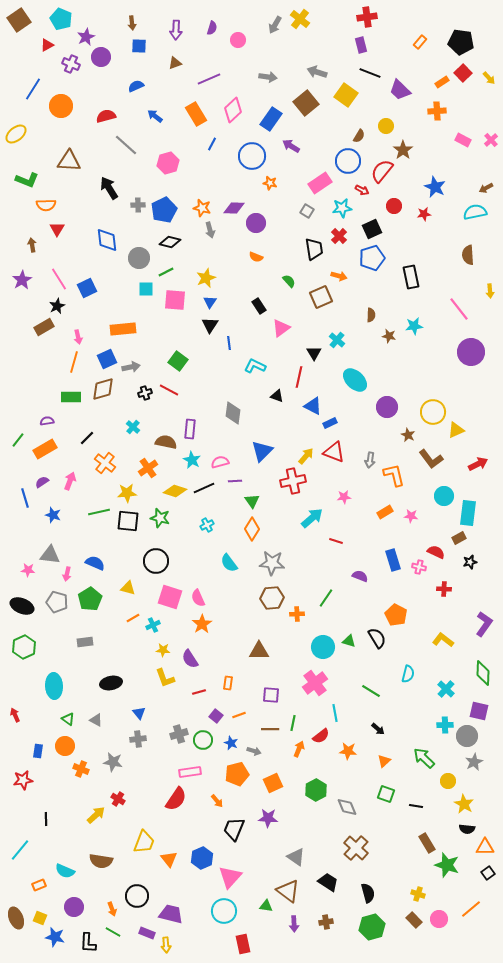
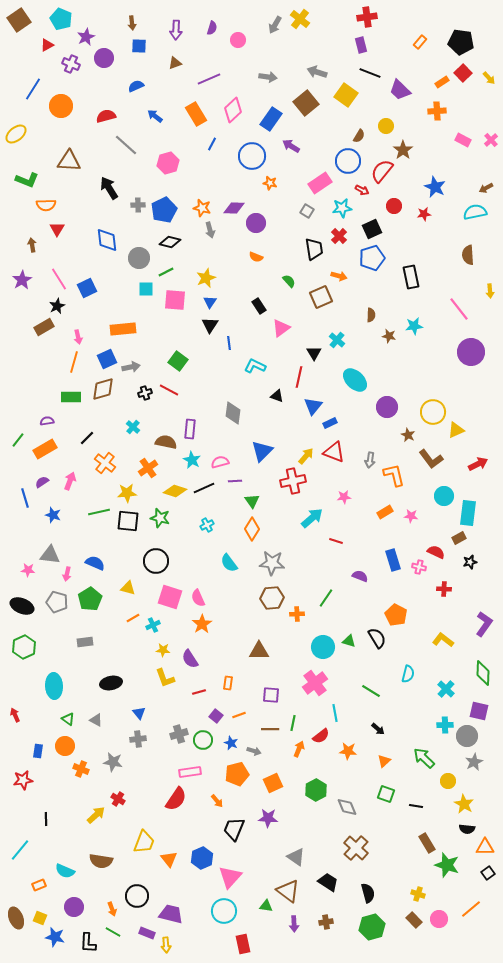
purple circle at (101, 57): moved 3 px right, 1 px down
blue triangle at (313, 406): rotated 42 degrees clockwise
